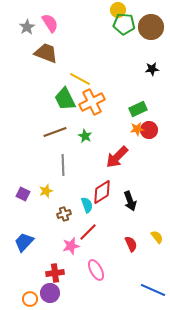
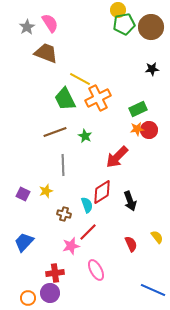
green pentagon: rotated 15 degrees counterclockwise
orange cross: moved 6 px right, 4 px up
brown cross: rotated 32 degrees clockwise
orange circle: moved 2 px left, 1 px up
